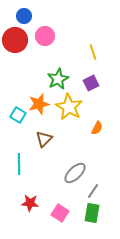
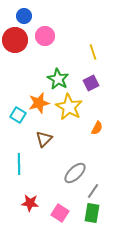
green star: rotated 15 degrees counterclockwise
orange star: moved 1 px up
